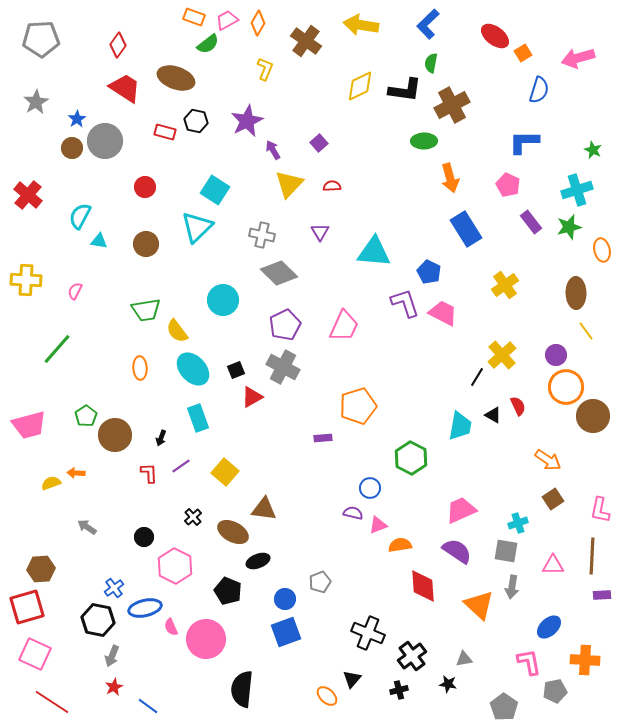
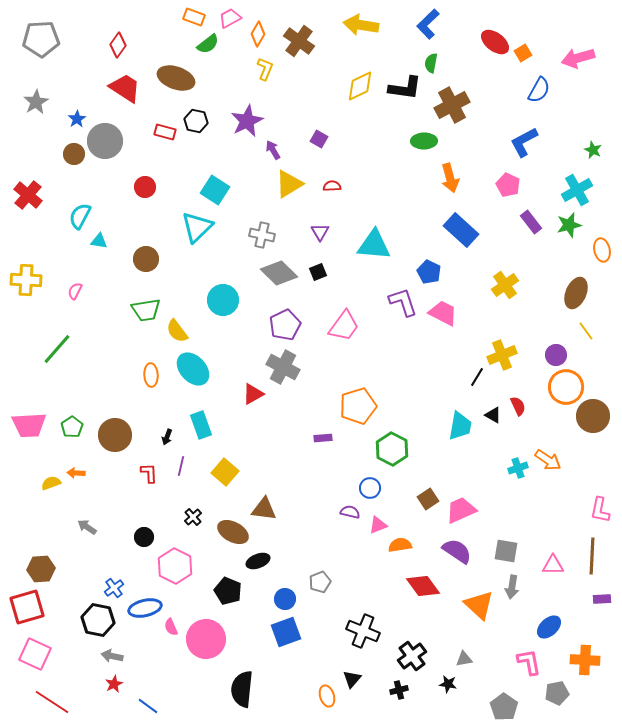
pink trapezoid at (227, 20): moved 3 px right, 2 px up
orange diamond at (258, 23): moved 11 px down
red ellipse at (495, 36): moved 6 px down
brown cross at (306, 41): moved 7 px left
black L-shape at (405, 90): moved 2 px up
blue semicircle at (539, 90): rotated 12 degrees clockwise
blue L-shape at (524, 142): rotated 28 degrees counterclockwise
purple square at (319, 143): moved 4 px up; rotated 18 degrees counterclockwise
brown circle at (72, 148): moved 2 px right, 6 px down
yellow triangle at (289, 184): rotated 16 degrees clockwise
cyan cross at (577, 190): rotated 12 degrees counterclockwise
green star at (569, 227): moved 2 px up
blue rectangle at (466, 229): moved 5 px left, 1 px down; rotated 16 degrees counterclockwise
brown circle at (146, 244): moved 15 px down
cyan triangle at (374, 252): moved 7 px up
brown ellipse at (576, 293): rotated 24 degrees clockwise
purple L-shape at (405, 303): moved 2 px left, 1 px up
pink trapezoid at (344, 326): rotated 12 degrees clockwise
yellow cross at (502, 355): rotated 20 degrees clockwise
orange ellipse at (140, 368): moved 11 px right, 7 px down
black square at (236, 370): moved 82 px right, 98 px up
red triangle at (252, 397): moved 1 px right, 3 px up
green pentagon at (86, 416): moved 14 px left, 11 px down
cyan rectangle at (198, 418): moved 3 px right, 7 px down
pink trapezoid at (29, 425): rotated 12 degrees clockwise
black arrow at (161, 438): moved 6 px right, 1 px up
green hexagon at (411, 458): moved 19 px left, 9 px up
purple line at (181, 466): rotated 42 degrees counterclockwise
brown square at (553, 499): moved 125 px left
purple semicircle at (353, 513): moved 3 px left, 1 px up
cyan cross at (518, 523): moved 55 px up
red diamond at (423, 586): rotated 32 degrees counterclockwise
purple rectangle at (602, 595): moved 4 px down
black cross at (368, 633): moved 5 px left, 2 px up
gray arrow at (112, 656): rotated 80 degrees clockwise
red star at (114, 687): moved 3 px up
gray pentagon at (555, 691): moved 2 px right, 2 px down
orange ellipse at (327, 696): rotated 30 degrees clockwise
